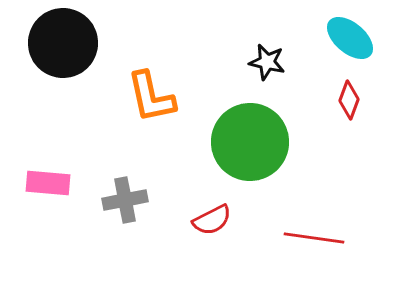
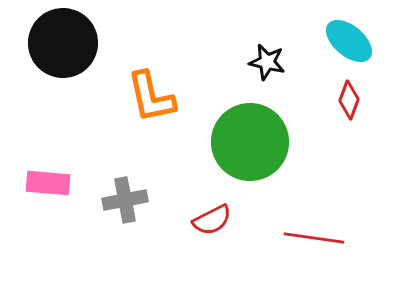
cyan ellipse: moved 1 px left, 3 px down
